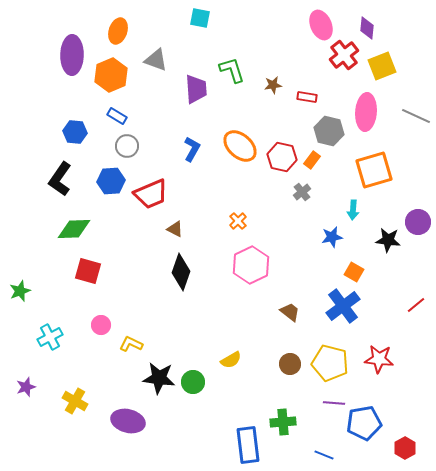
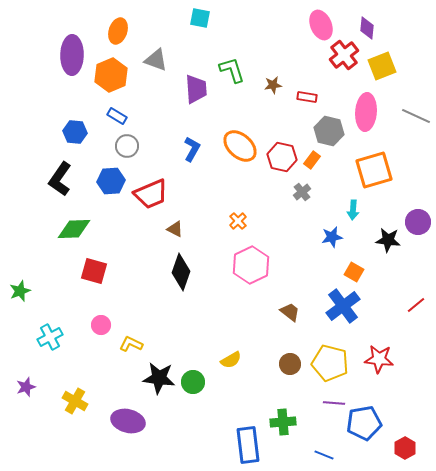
red square at (88, 271): moved 6 px right
